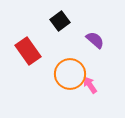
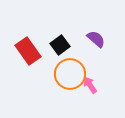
black square: moved 24 px down
purple semicircle: moved 1 px right, 1 px up
